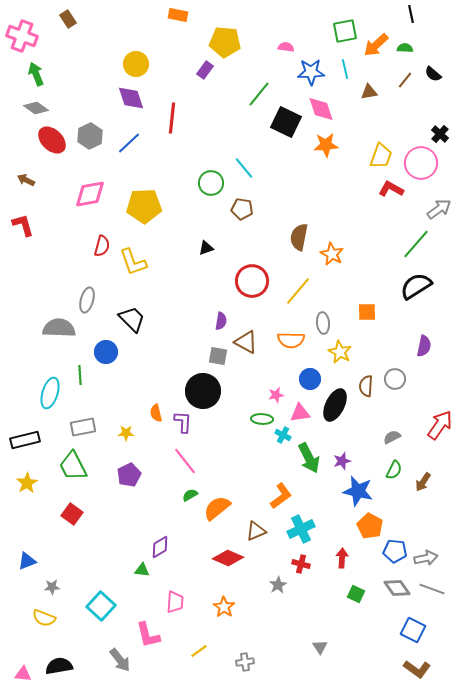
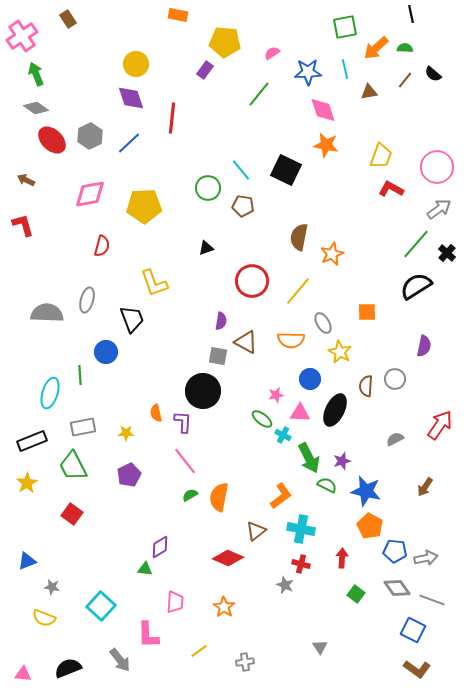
green square at (345, 31): moved 4 px up
pink cross at (22, 36): rotated 36 degrees clockwise
orange arrow at (376, 45): moved 3 px down
pink semicircle at (286, 47): moved 14 px left, 6 px down; rotated 42 degrees counterclockwise
blue star at (311, 72): moved 3 px left
pink diamond at (321, 109): moved 2 px right, 1 px down
black square at (286, 122): moved 48 px down
black cross at (440, 134): moved 7 px right, 119 px down
orange star at (326, 145): rotated 15 degrees clockwise
pink circle at (421, 163): moved 16 px right, 4 px down
cyan line at (244, 168): moved 3 px left, 2 px down
green circle at (211, 183): moved 3 px left, 5 px down
brown pentagon at (242, 209): moved 1 px right, 3 px up
orange star at (332, 254): rotated 20 degrees clockwise
yellow L-shape at (133, 262): moved 21 px right, 21 px down
black trapezoid at (132, 319): rotated 24 degrees clockwise
gray ellipse at (323, 323): rotated 25 degrees counterclockwise
gray semicircle at (59, 328): moved 12 px left, 15 px up
black ellipse at (335, 405): moved 5 px down
pink triangle at (300, 413): rotated 10 degrees clockwise
green ellipse at (262, 419): rotated 35 degrees clockwise
gray semicircle at (392, 437): moved 3 px right, 2 px down
black rectangle at (25, 440): moved 7 px right, 1 px down; rotated 8 degrees counterclockwise
green semicircle at (394, 470): moved 67 px left, 15 px down; rotated 90 degrees counterclockwise
brown arrow at (423, 482): moved 2 px right, 5 px down
blue star at (358, 491): moved 8 px right
orange semicircle at (217, 508): moved 2 px right, 11 px up; rotated 40 degrees counterclockwise
cyan cross at (301, 529): rotated 36 degrees clockwise
brown triangle at (256, 531): rotated 15 degrees counterclockwise
green triangle at (142, 570): moved 3 px right, 1 px up
gray star at (278, 585): moved 7 px right; rotated 18 degrees counterclockwise
gray star at (52, 587): rotated 14 degrees clockwise
gray line at (432, 589): moved 11 px down
green square at (356, 594): rotated 12 degrees clockwise
pink L-shape at (148, 635): rotated 12 degrees clockwise
black semicircle at (59, 666): moved 9 px right, 2 px down; rotated 12 degrees counterclockwise
